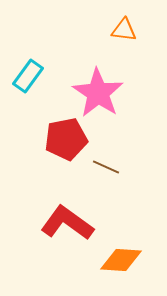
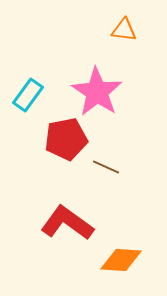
cyan rectangle: moved 19 px down
pink star: moved 1 px left, 1 px up
